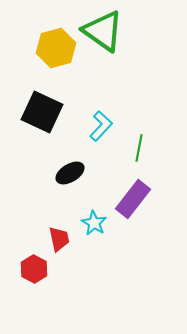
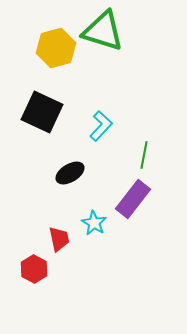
green triangle: rotated 18 degrees counterclockwise
green line: moved 5 px right, 7 px down
